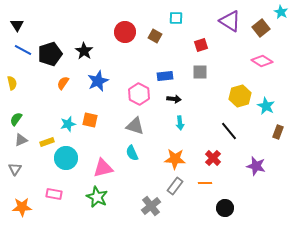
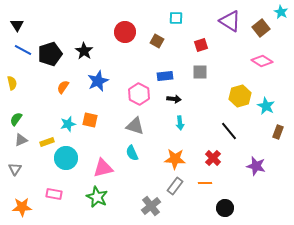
brown square at (155, 36): moved 2 px right, 5 px down
orange semicircle at (63, 83): moved 4 px down
